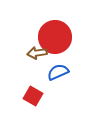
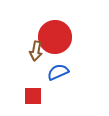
brown arrow: moved 1 px left, 2 px up; rotated 72 degrees counterclockwise
red square: rotated 30 degrees counterclockwise
